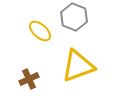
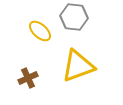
gray hexagon: rotated 16 degrees counterclockwise
brown cross: moved 1 px left, 1 px up
